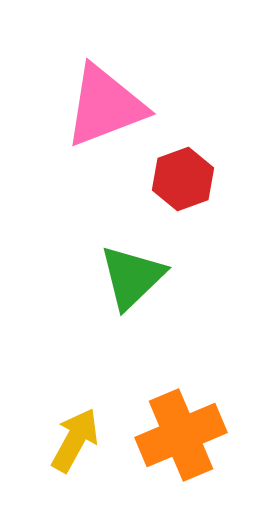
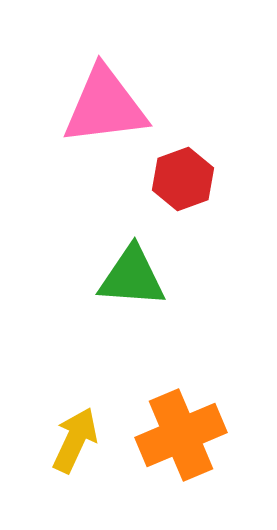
pink triangle: rotated 14 degrees clockwise
green triangle: rotated 48 degrees clockwise
yellow arrow: rotated 4 degrees counterclockwise
